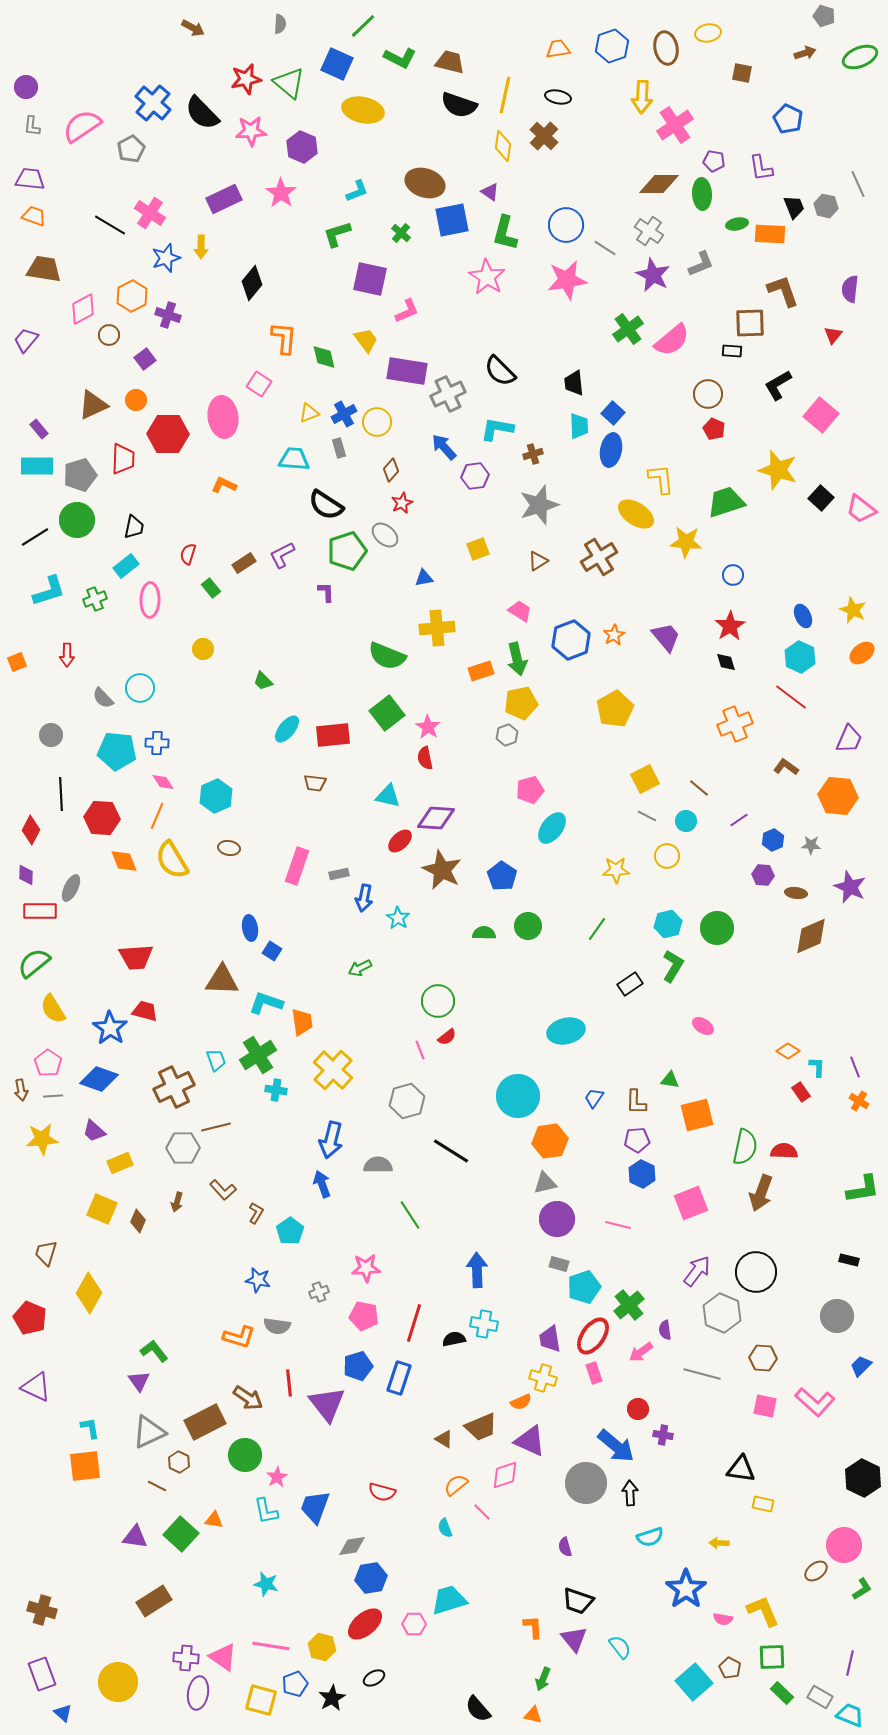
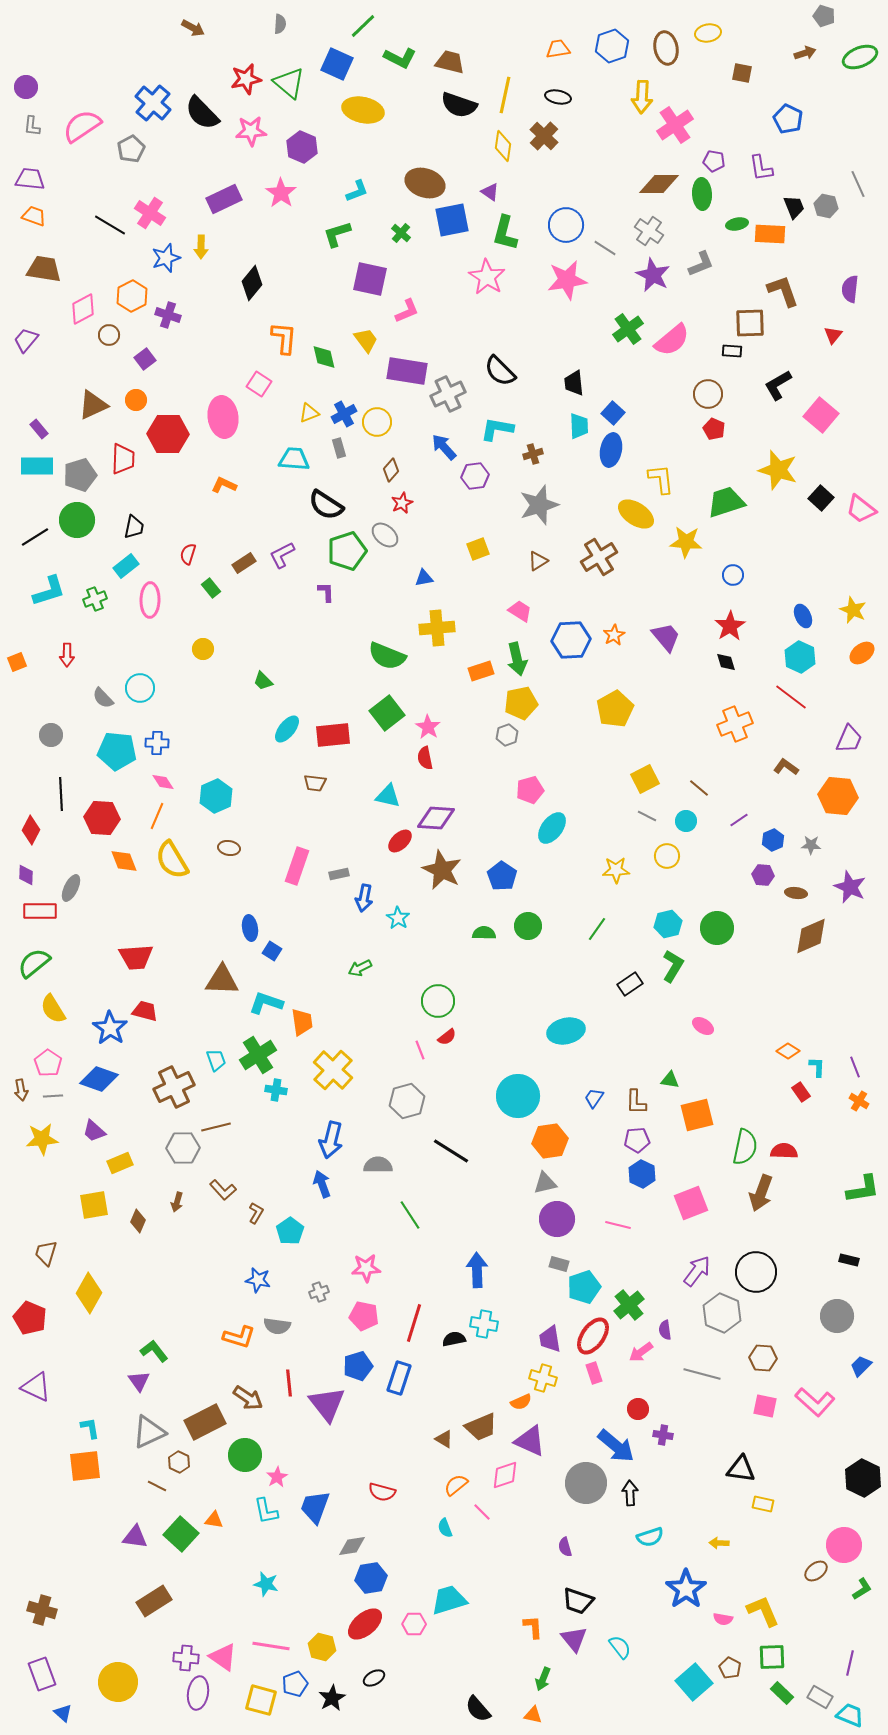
blue hexagon at (571, 640): rotated 18 degrees clockwise
yellow square at (102, 1209): moved 8 px left, 4 px up; rotated 32 degrees counterclockwise
